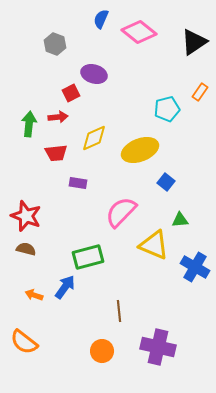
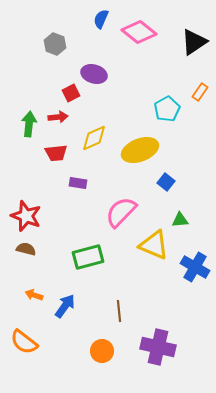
cyan pentagon: rotated 15 degrees counterclockwise
blue arrow: moved 19 px down
